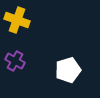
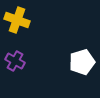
white pentagon: moved 14 px right, 8 px up
